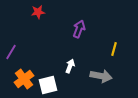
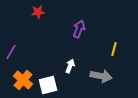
orange cross: moved 1 px left, 1 px down; rotated 12 degrees counterclockwise
